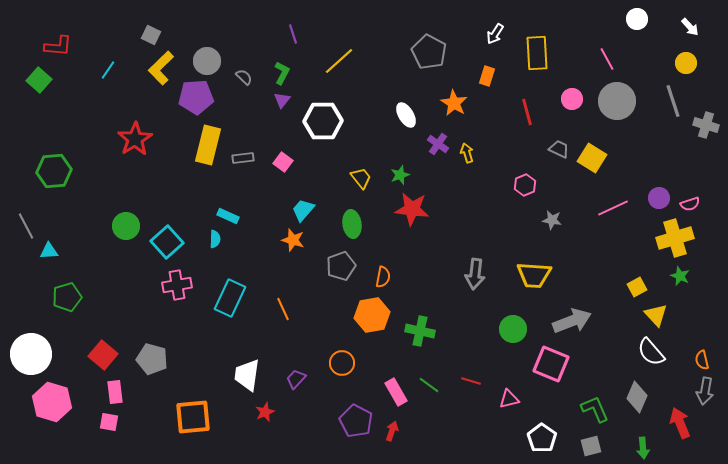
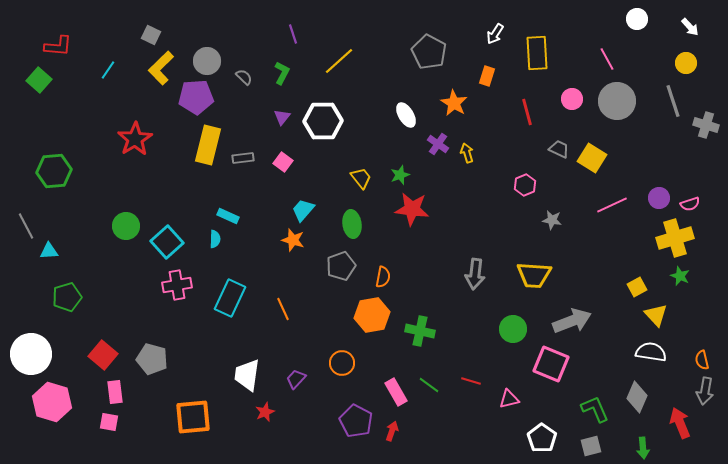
purple triangle at (282, 100): moved 17 px down
pink line at (613, 208): moved 1 px left, 3 px up
white semicircle at (651, 352): rotated 140 degrees clockwise
